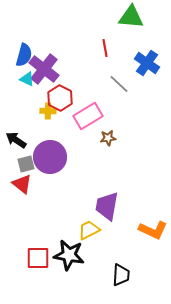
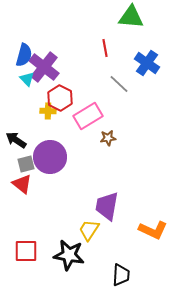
purple cross: moved 2 px up
cyan triangle: rotated 21 degrees clockwise
yellow trapezoid: rotated 30 degrees counterclockwise
red square: moved 12 px left, 7 px up
